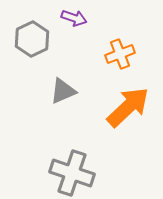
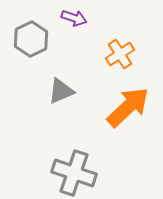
gray hexagon: moved 1 px left
orange cross: rotated 12 degrees counterclockwise
gray triangle: moved 2 px left
gray cross: moved 2 px right
